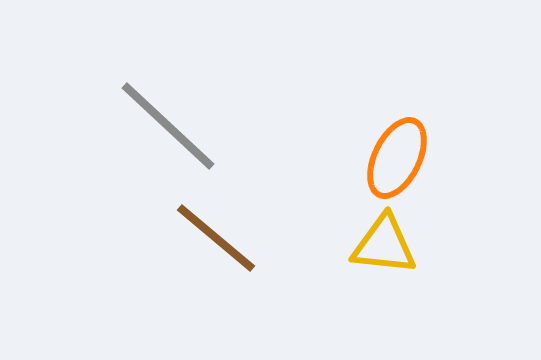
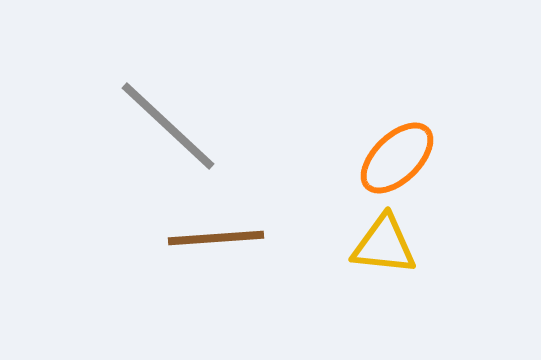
orange ellipse: rotated 20 degrees clockwise
brown line: rotated 44 degrees counterclockwise
